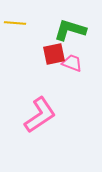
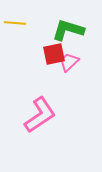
green L-shape: moved 2 px left
pink trapezoid: moved 3 px left, 1 px up; rotated 65 degrees counterclockwise
